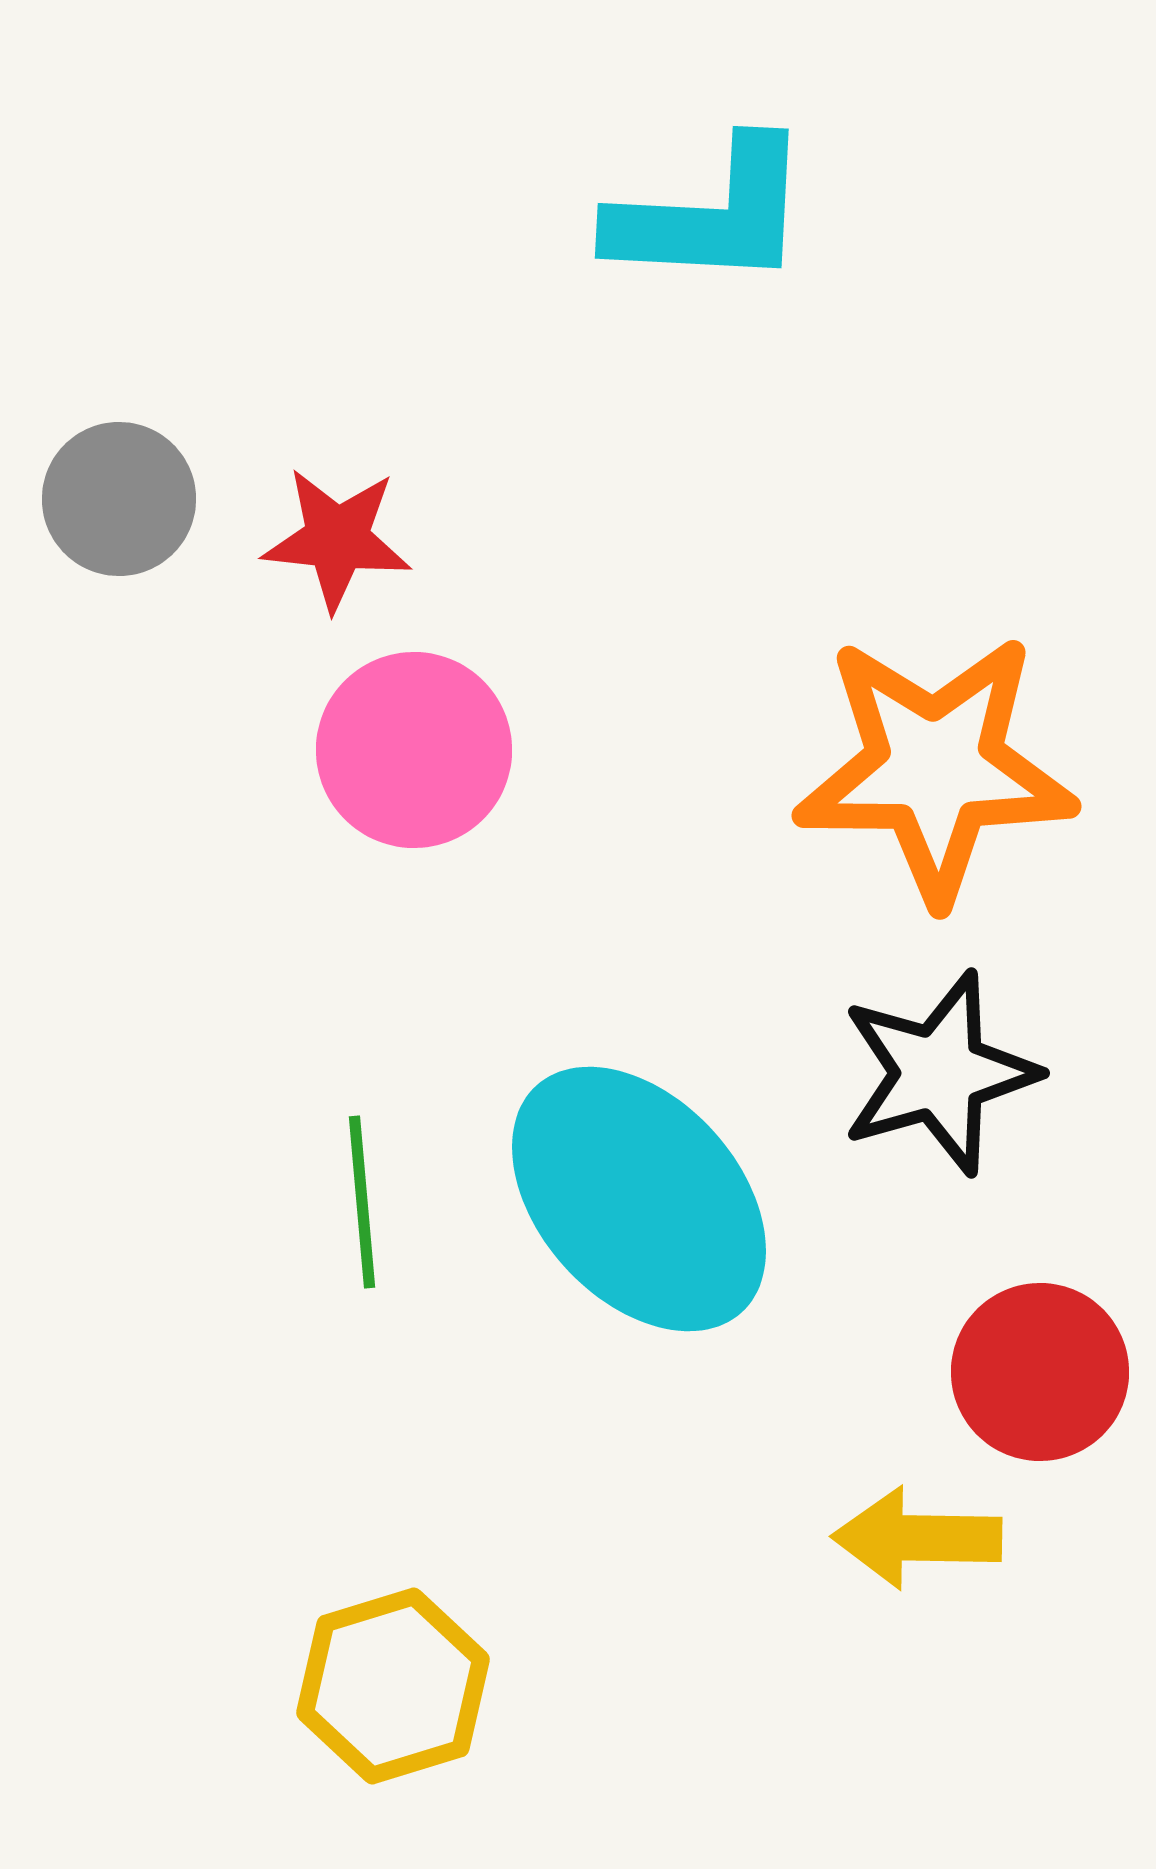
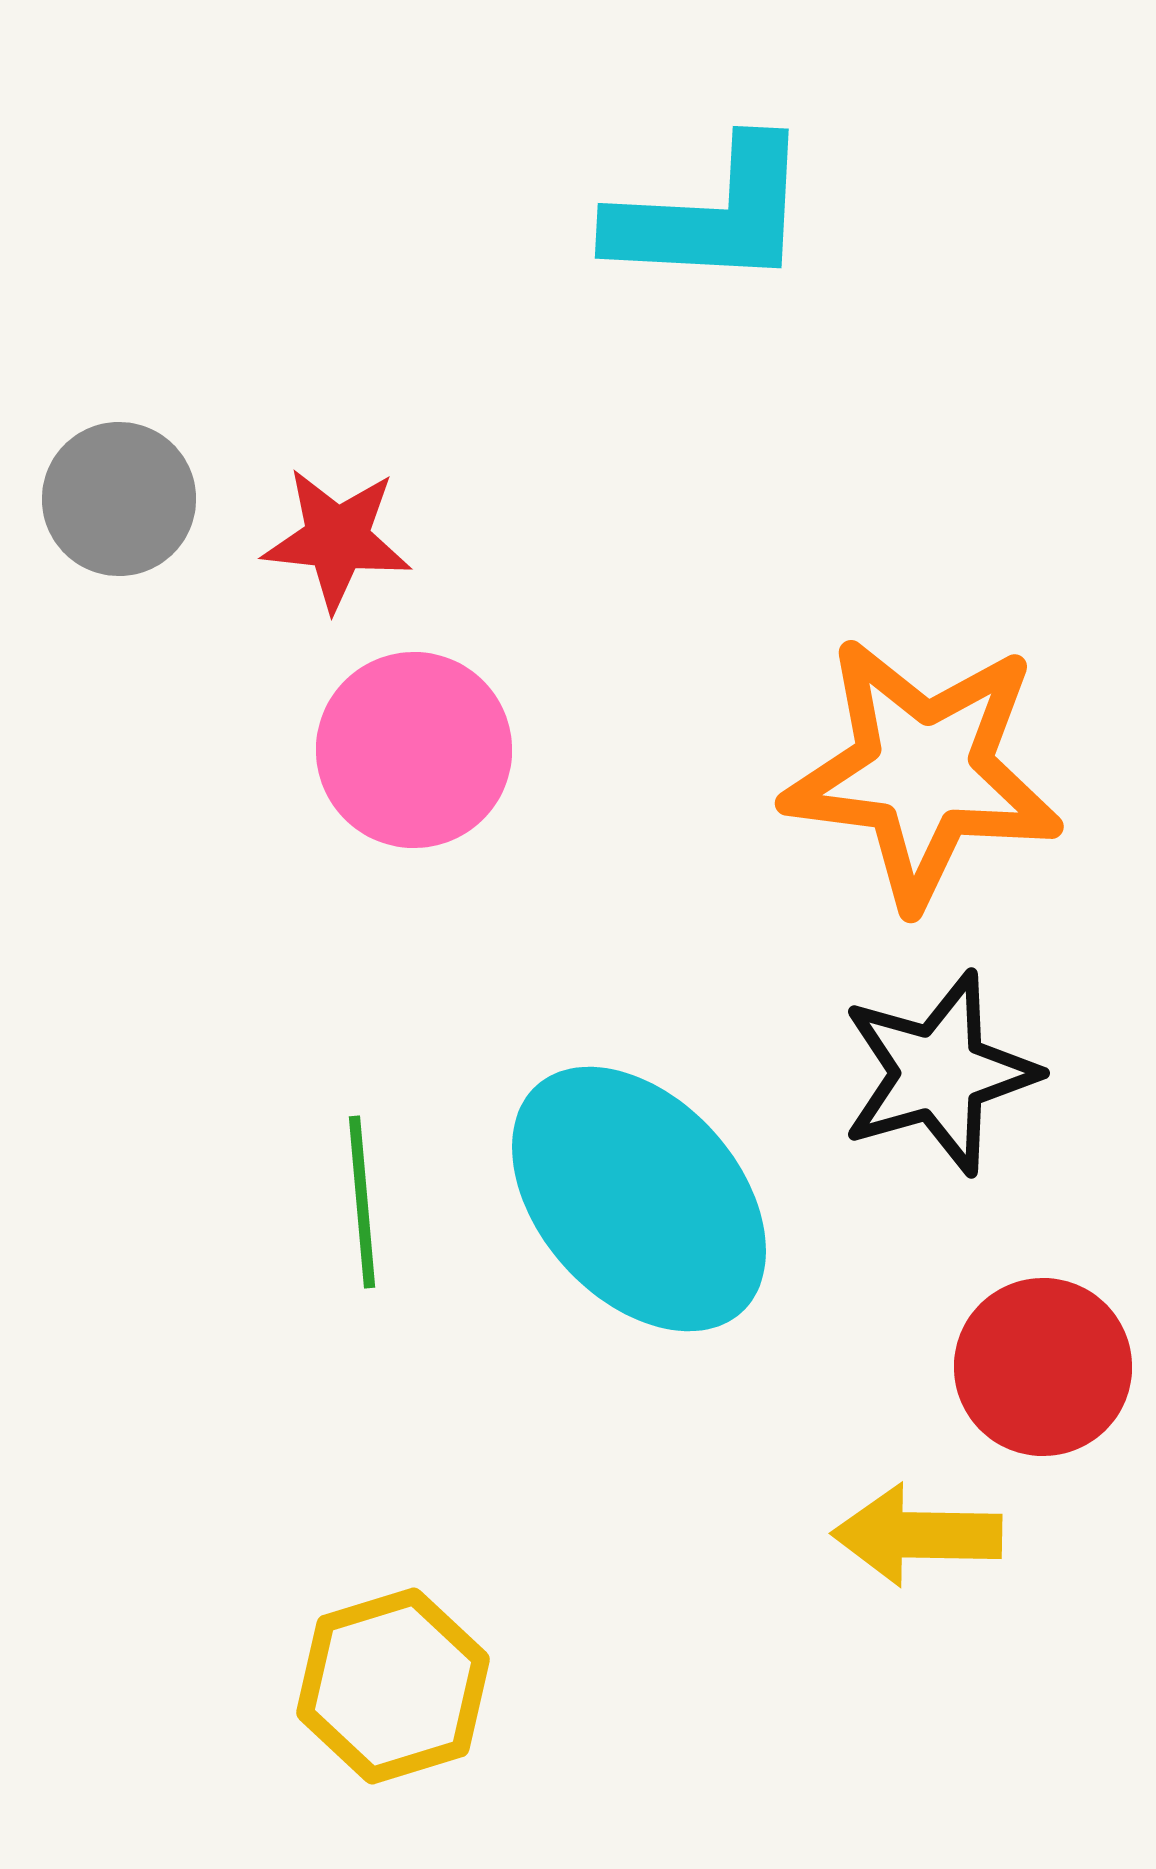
orange star: moved 12 px left, 4 px down; rotated 7 degrees clockwise
red circle: moved 3 px right, 5 px up
yellow arrow: moved 3 px up
